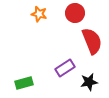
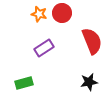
red circle: moved 13 px left
purple rectangle: moved 21 px left, 20 px up
